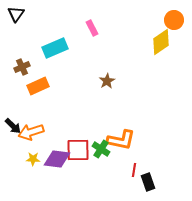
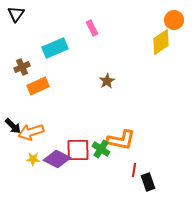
purple diamond: rotated 20 degrees clockwise
